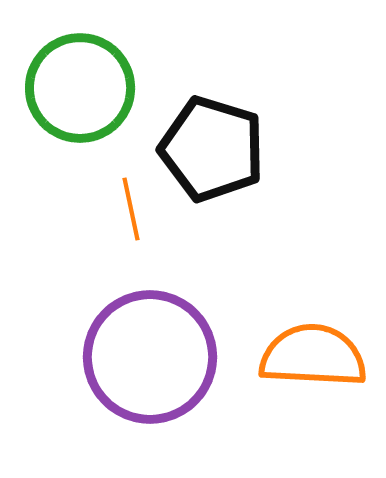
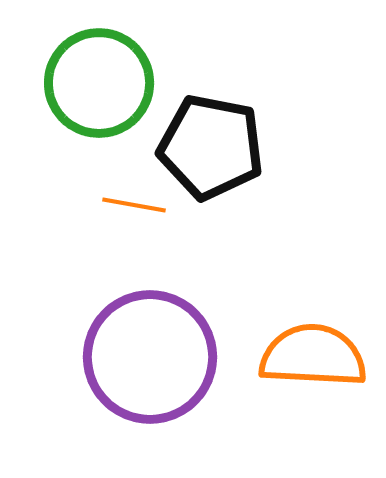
green circle: moved 19 px right, 5 px up
black pentagon: moved 1 px left, 2 px up; rotated 6 degrees counterclockwise
orange line: moved 3 px right, 4 px up; rotated 68 degrees counterclockwise
